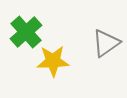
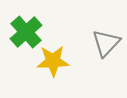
gray triangle: rotated 12 degrees counterclockwise
